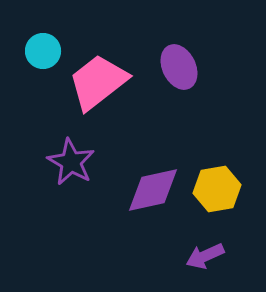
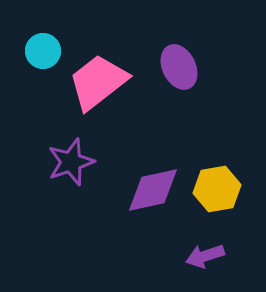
purple star: rotated 24 degrees clockwise
purple arrow: rotated 6 degrees clockwise
